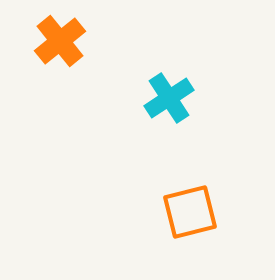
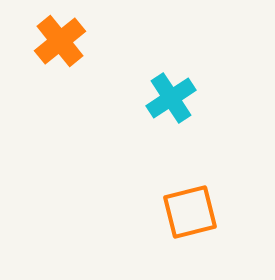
cyan cross: moved 2 px right
